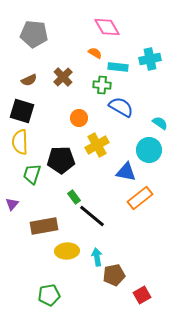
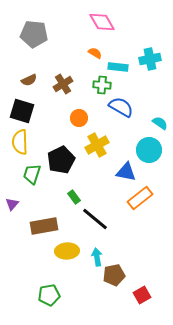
pink diamond: moved 5 px left, 5 px up
brown cross: moved 7 px down; rotated 12 degrees clockwise
black pentagon: rotated 24 degrees counterclockwise
black line: moved 3 px right, 3 px down
